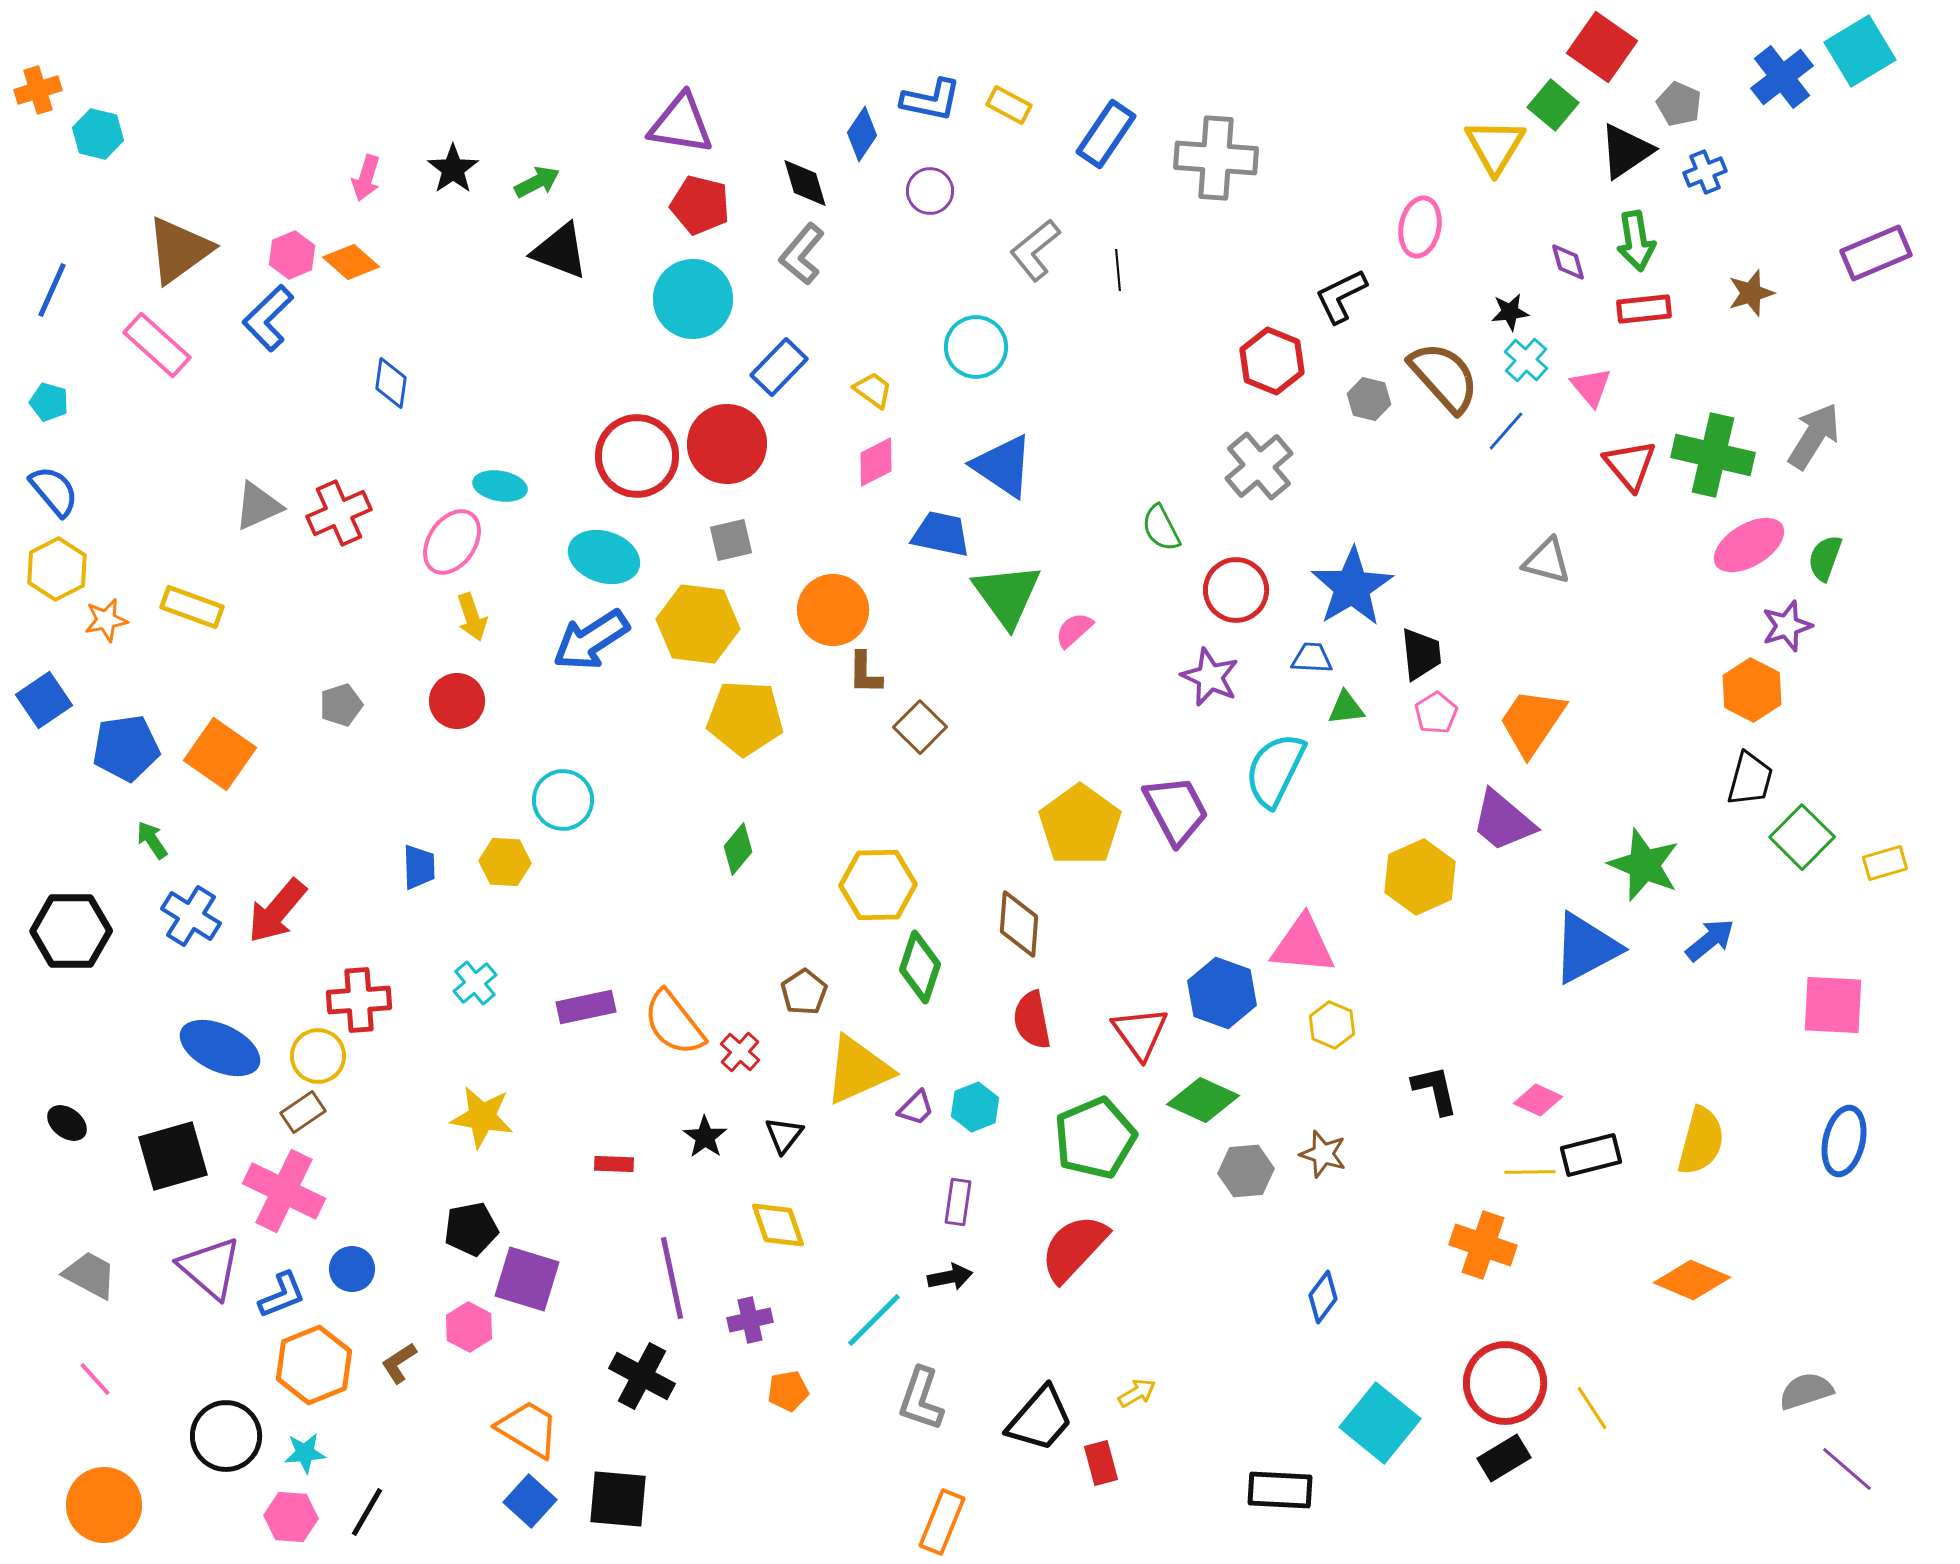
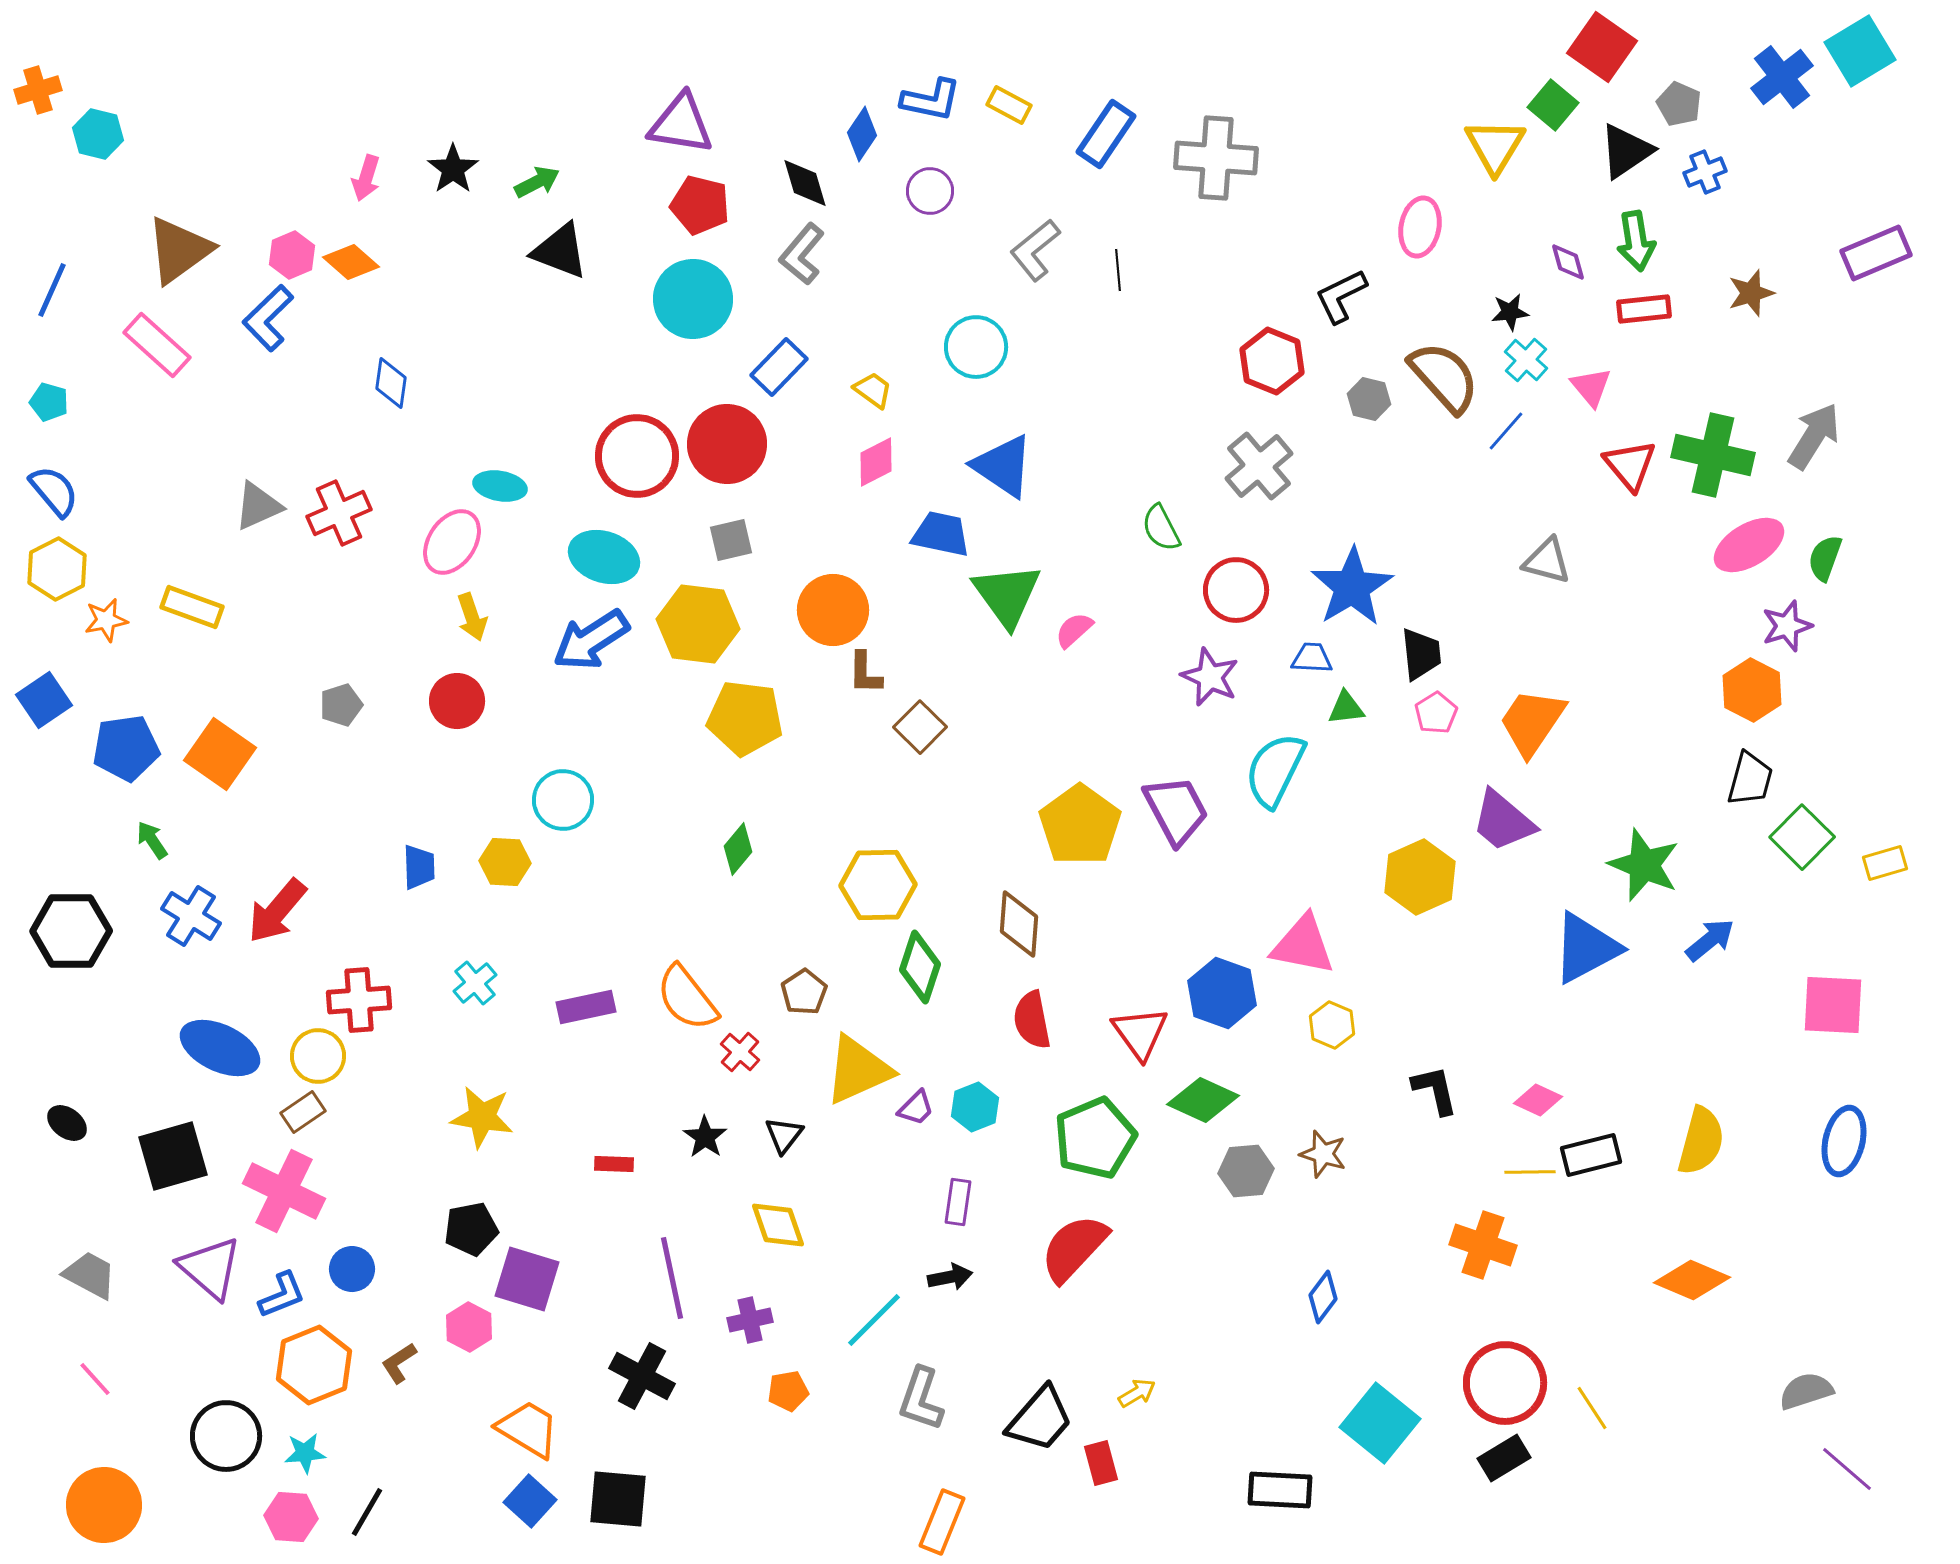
yellow pentagon at (745, 718): rotated 4 degrees clockwise
pink triangle at (1303, 945): rotated 6 degrees clockwise
orange semicircle at (674, 1023): moved 13 px right, 25 px up
